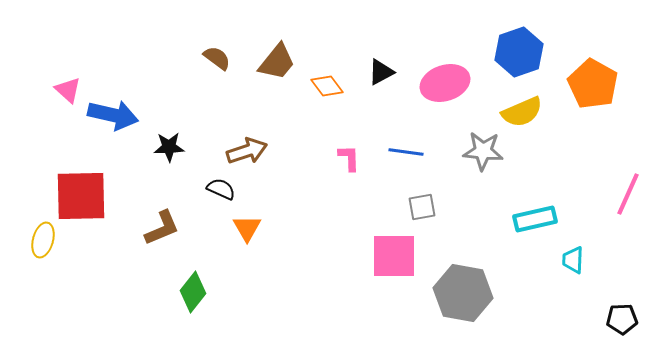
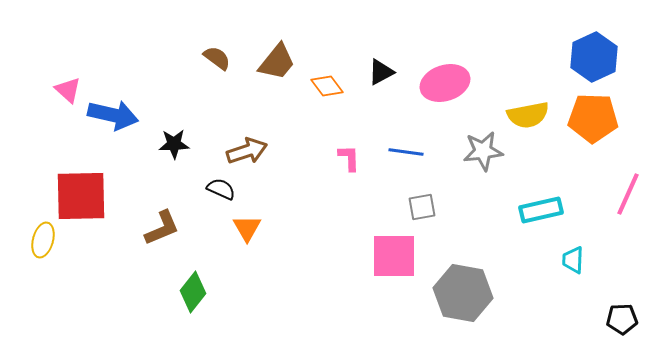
blue hexagon: moved 75 px right, 5 px down; rotated 6 degrees counterclockwise
orange pentagon: moved 34 px down; rotated 27 degrees counterclockwise
yellow semicircle: moved 6 px right, 3 px down; rotated 12 degrees clockwise
black star: moved 5 px right, 3 px up
gray star: rotated 12 degrees counterclockwise
cyan rectangle: moved 6 px right, 9 px up
